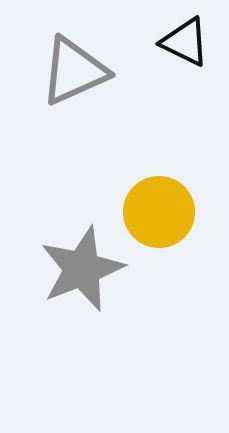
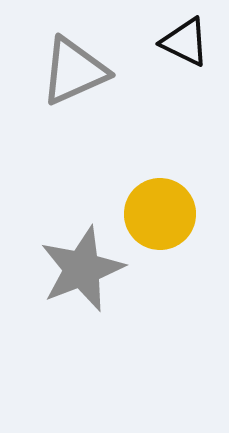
yellow circle: moved 1 px right, 2 px down
